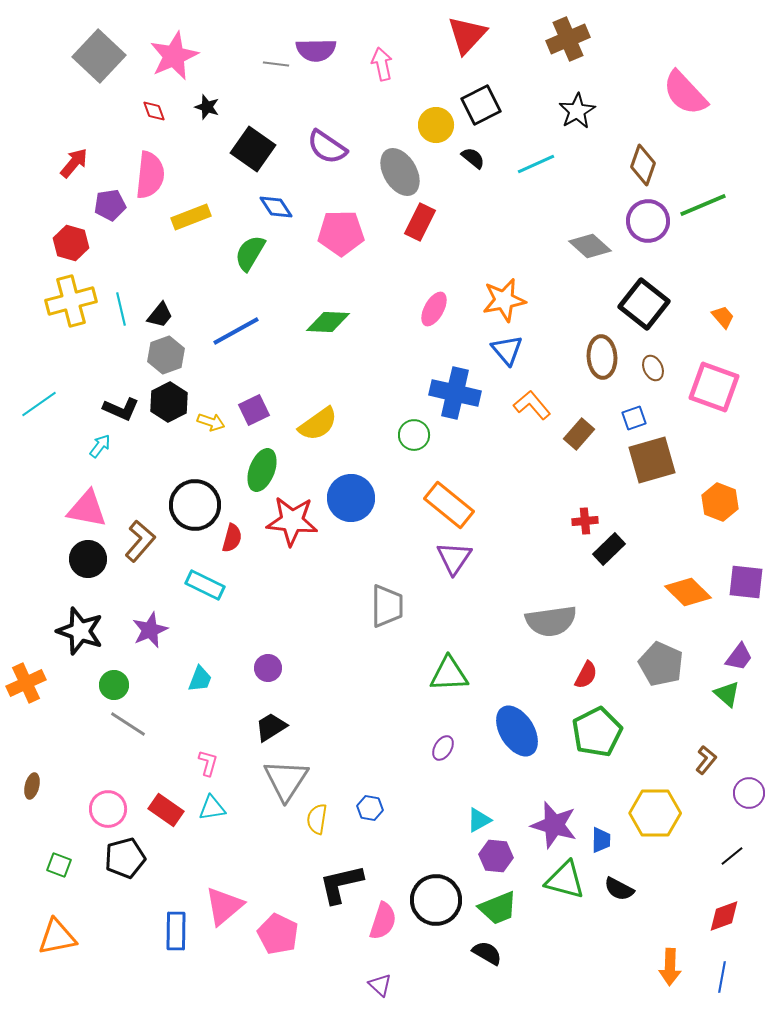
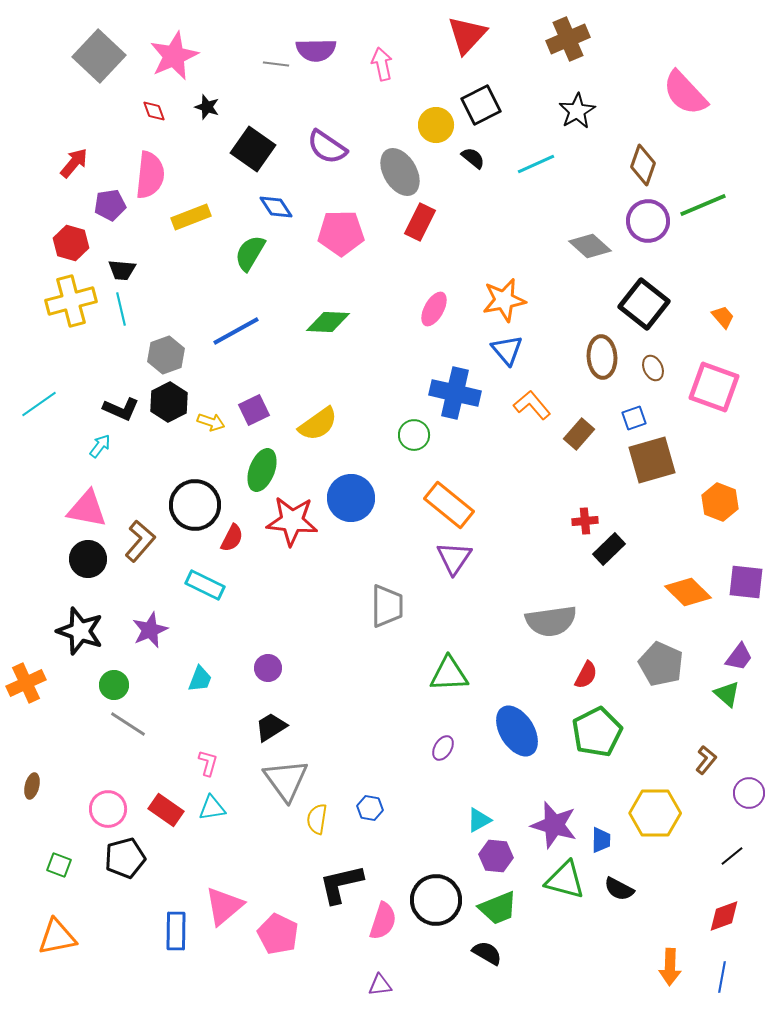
black trapezoid at (160, 315): moved 38 px left, 45 px up; rotated 56 degrees clockwise
red semicircle at (232, 538): rotated 12 degrees clockwise
gray triangle at (286, 780): rotated 9 degrees counterclockwise
purple triangle at (380, 985): rotated 50 degrees counterclockwise
